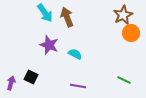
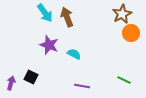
brown star: moved 1 px left, 1 px up
cyan semicircle: moved 1 px left
purple line: moved 4 px right
